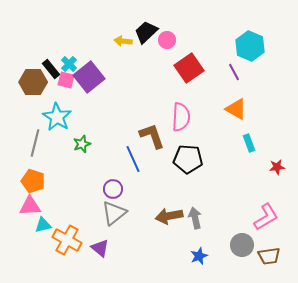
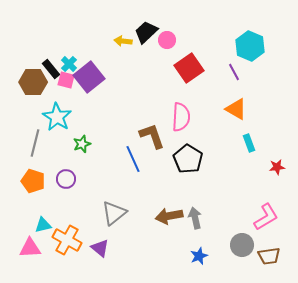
black pentagon: rotated 28 degrees clockwise
purple circle: moved 47 px left, 10 px up
pink triangle: moved 42 px down
